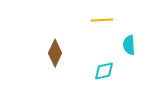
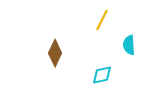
yellow line: rotated 60 degrees counterclockwise
cyan diamond: moved 2 px left, 4 px down
